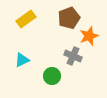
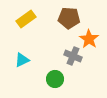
brown pentagon: rotated 25 degrees clockwise
orange star: moved 3 px down; rotated 18 degrees counterclockwise
green circle: moved 3 px right, 3 px down
